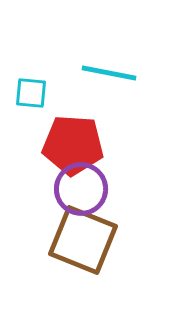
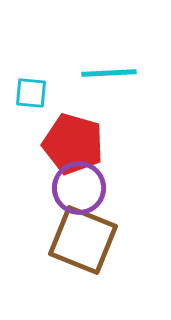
cyan line: rotated 14 degrees counterclockwise
red pentagon: moved 1 px up; rotated 12 degrees clockwise
purple circle: moved 2 px left, 1 px up
